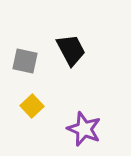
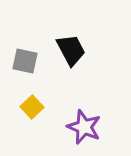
yellow square: moved 1 px down
purple star: moved 2 px up
